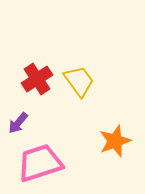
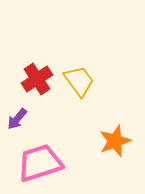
purple arrow: moved 1 px left, 4 px up
